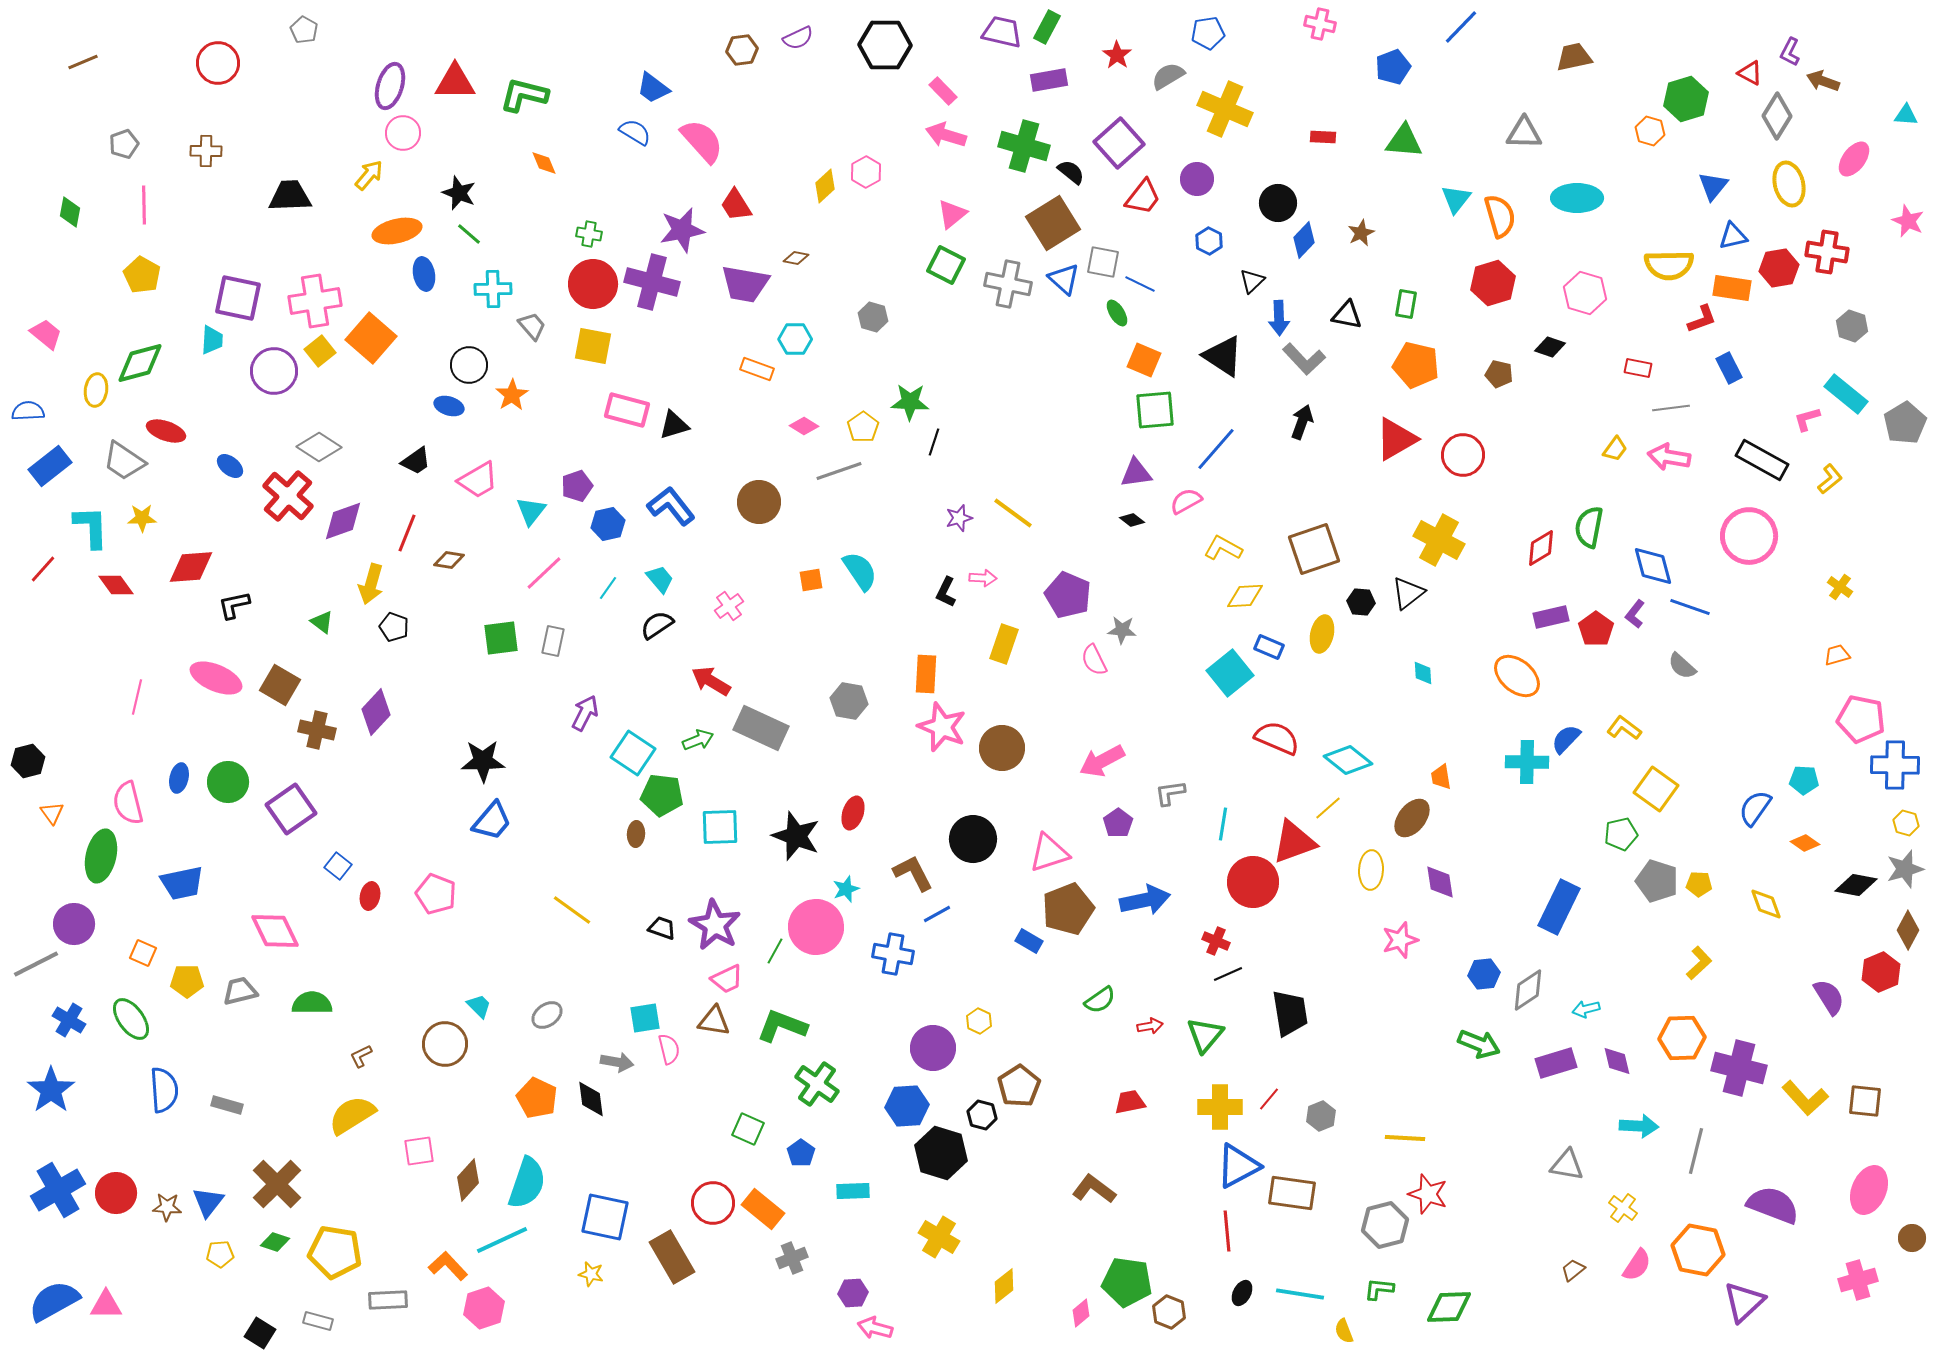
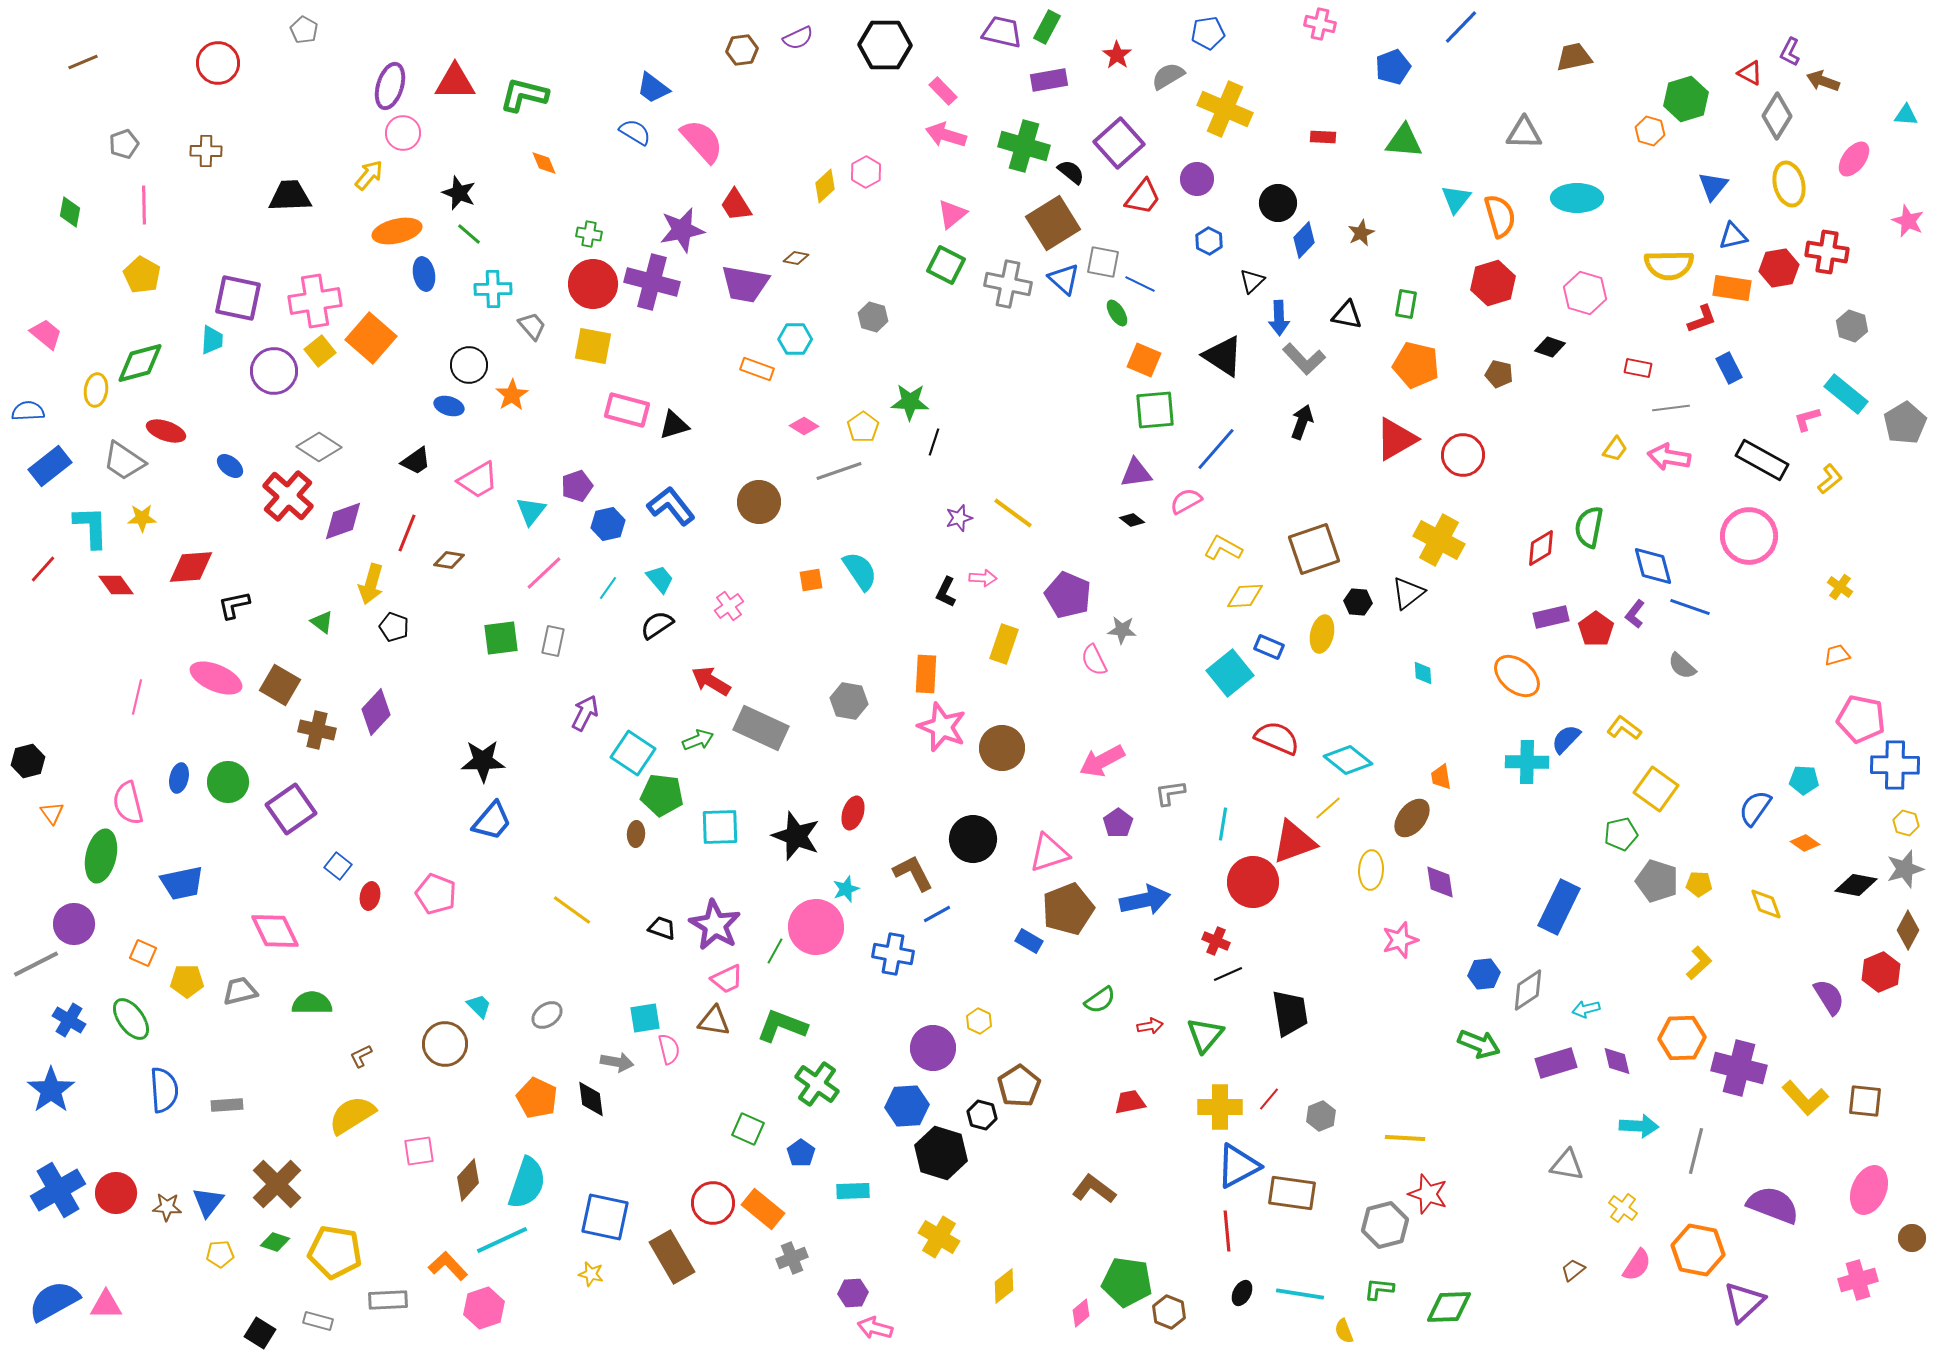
black hexagon at (1361, 602): moved 3 px left
gray rectangle at (227, 1105): rotated 20 degrees counterclockwise
